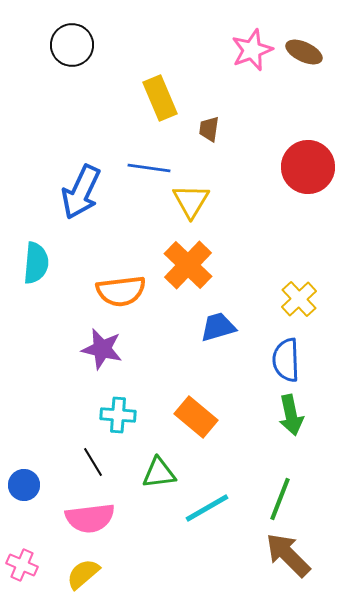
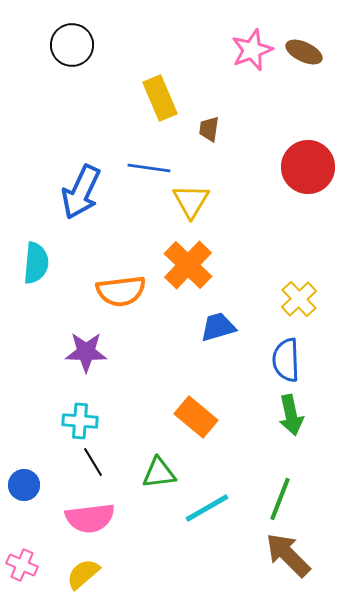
purple star: moved 16 px left, 3 px down; rotated 12 degrees counterclockwise
cyan cross: moved 38 px left, 6 px down
